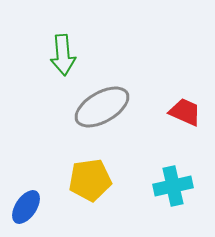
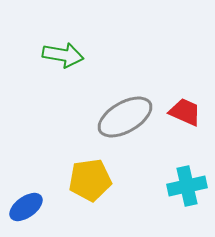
green arrow: rotated 75 degrees counterclockwise
gray ellipse: moved 23 px right, 10 px down
cyan cross: moved 14 px right
blue ellipse: rotated 20 degrees clockwise
